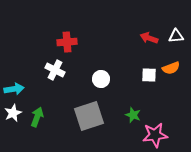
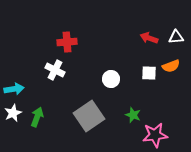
white triangle: moved 1 px down
orange semicircle: moved 2 px up
white square: moved 2 px up
white circle: moved 10 px right
gray square: rotated 16 degrees counterclockwise
